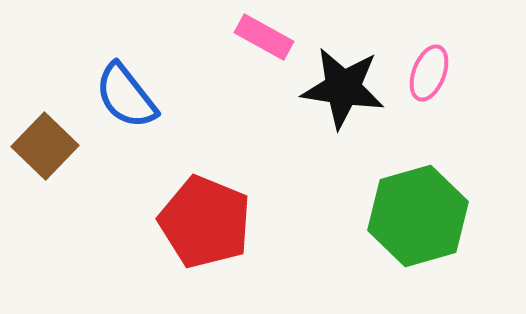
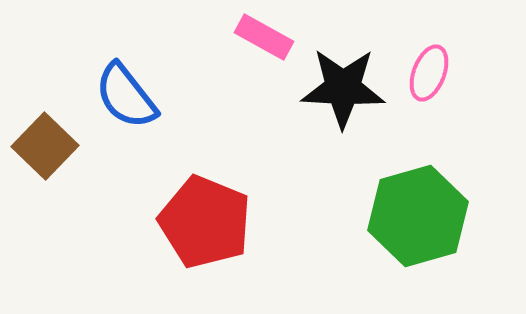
black star: rotated 6 degrees counterclockwise
